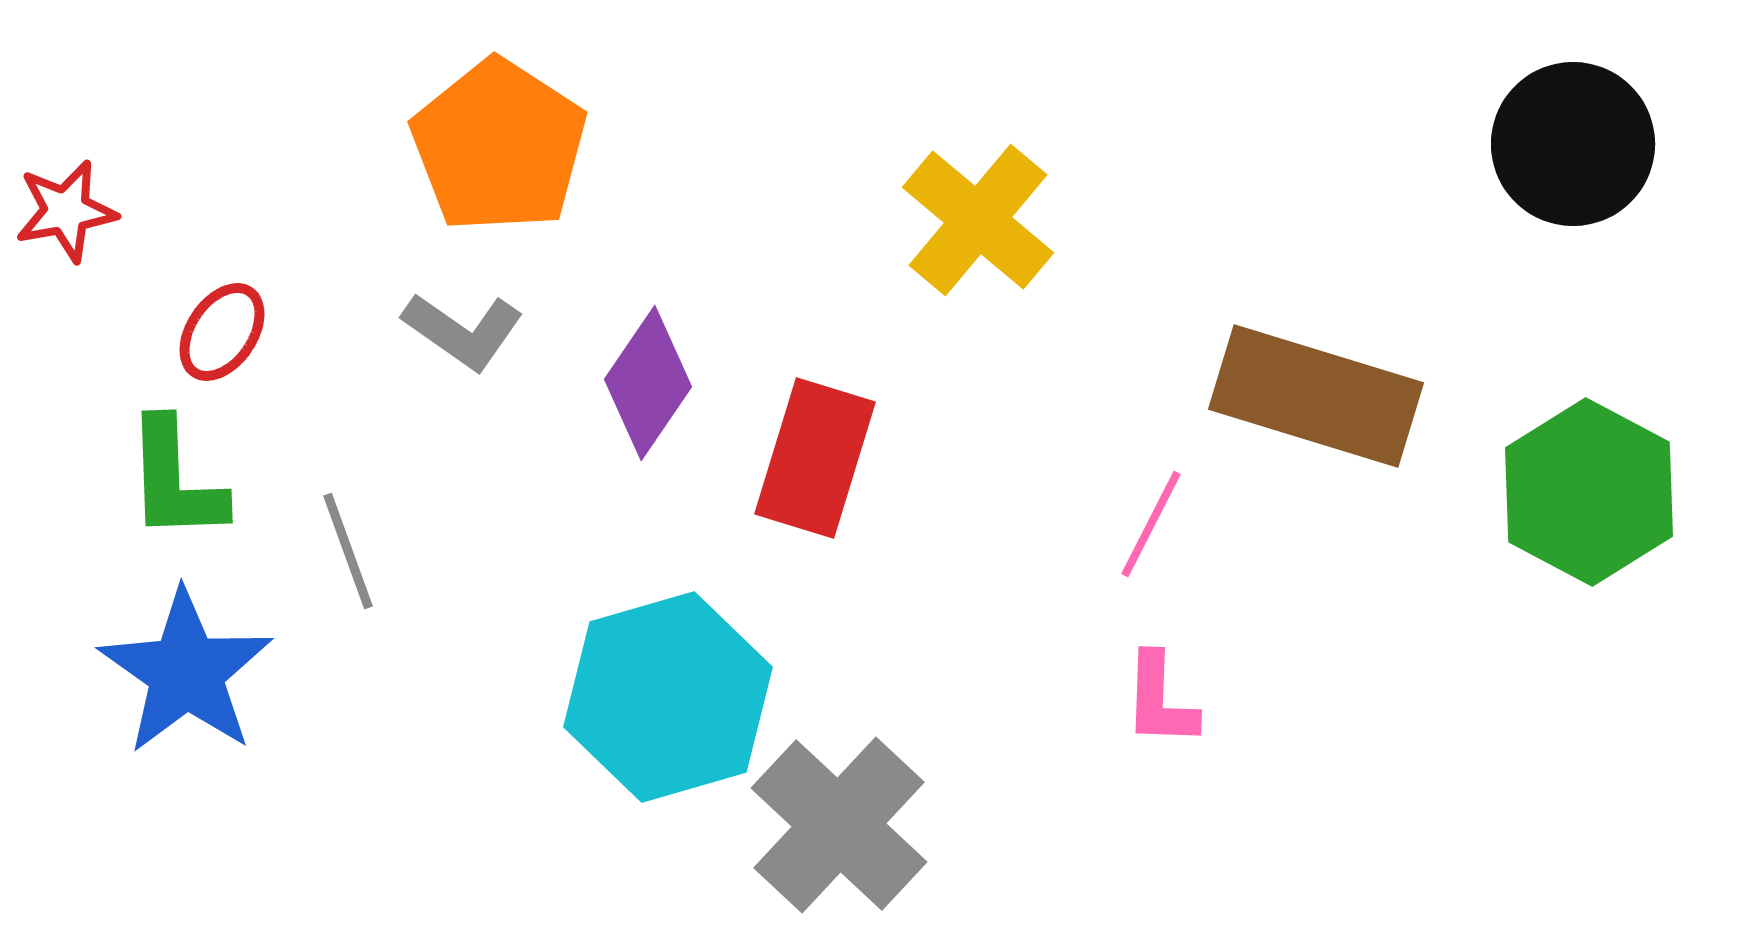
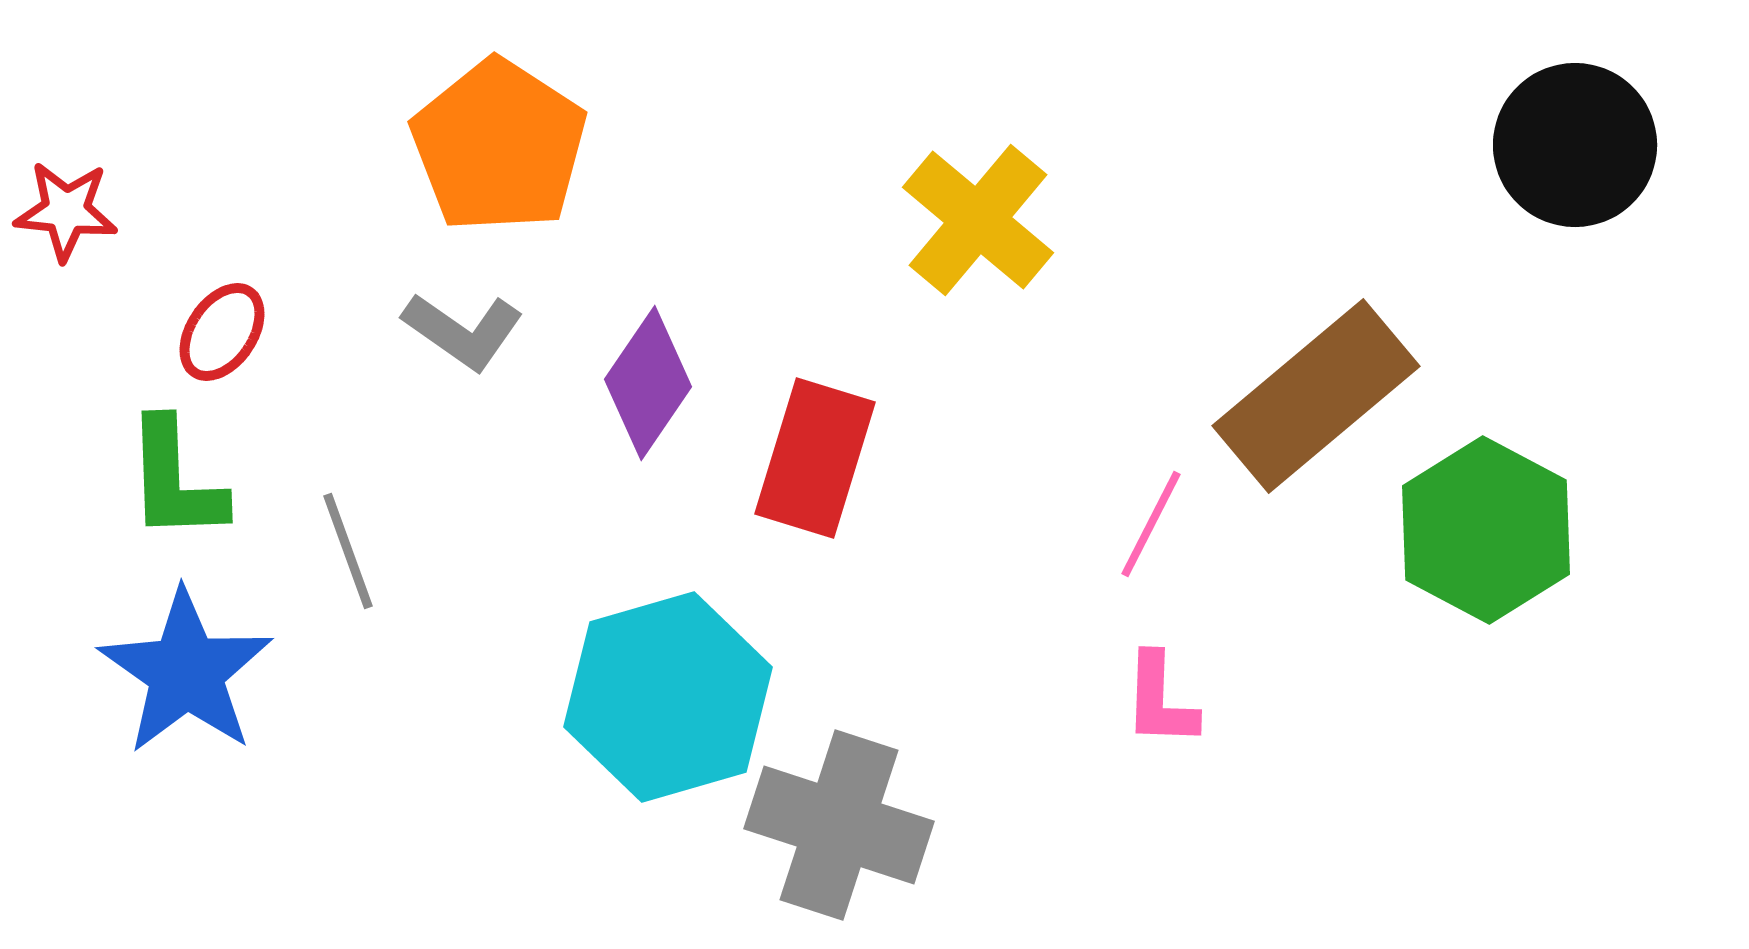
black circle: moved 2 px right, 1 px down
red star: rotated 16 degrees clockwise
brown rectangle: rotated 57 degrees counterclockwise
green hexagon: moved 103 px left, 38 px down
gray cross: rotated 25 degrees counterclockwise
